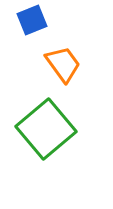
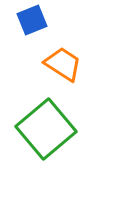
orange trapezoid: rotated 21 degrees counterclockwise
